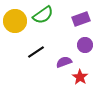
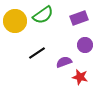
purple rectangle: moved 2 px left, 1 px up
black line: moved 1 px right, 1 px down
red star: rotated 21 degrees counterclockwise
